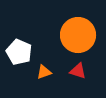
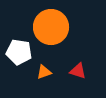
orange circle: moved 27 px left, 8 px up
white pentagon: rotated 15 degrees counterclockwise
